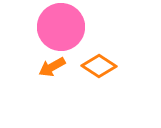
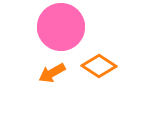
orange arrow: moved 6 px down
